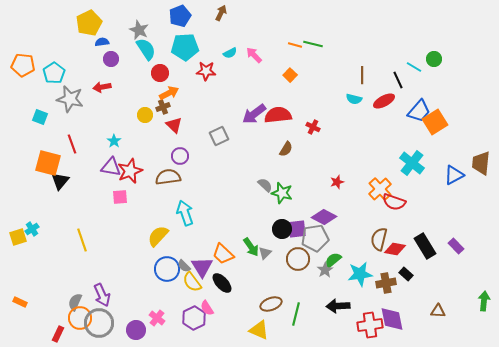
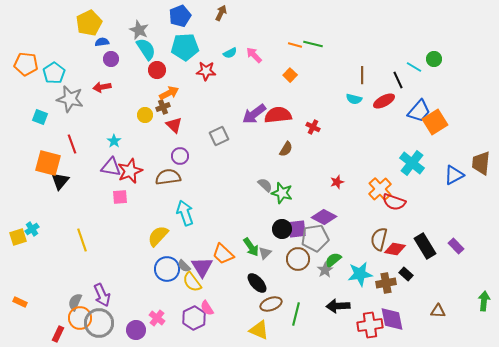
orange pentagon at (23, 65): moved 3 px right, 1 px up
red circle at (160, 73): moved 3 px left, 3 px up
black ellipse at (222, 283): moved 35 px right
